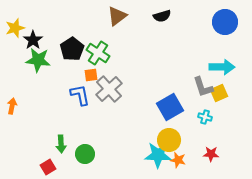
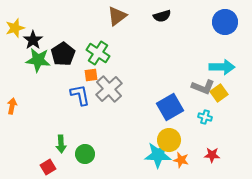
black pentagon: moved 9 px left, 5 px down
gray L-shape: rotated 50 degrees counterclockwise
yellow square: rotated 12 degrees counterclockwise
red star: moved 1 px right, 1 px down
orange star: moved 3 px right
